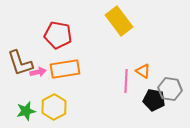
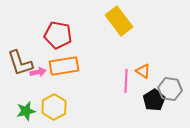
orange rectangle: moved 1 px left, 3 px up
black pentagon: rotated 30 degrees clockwise
